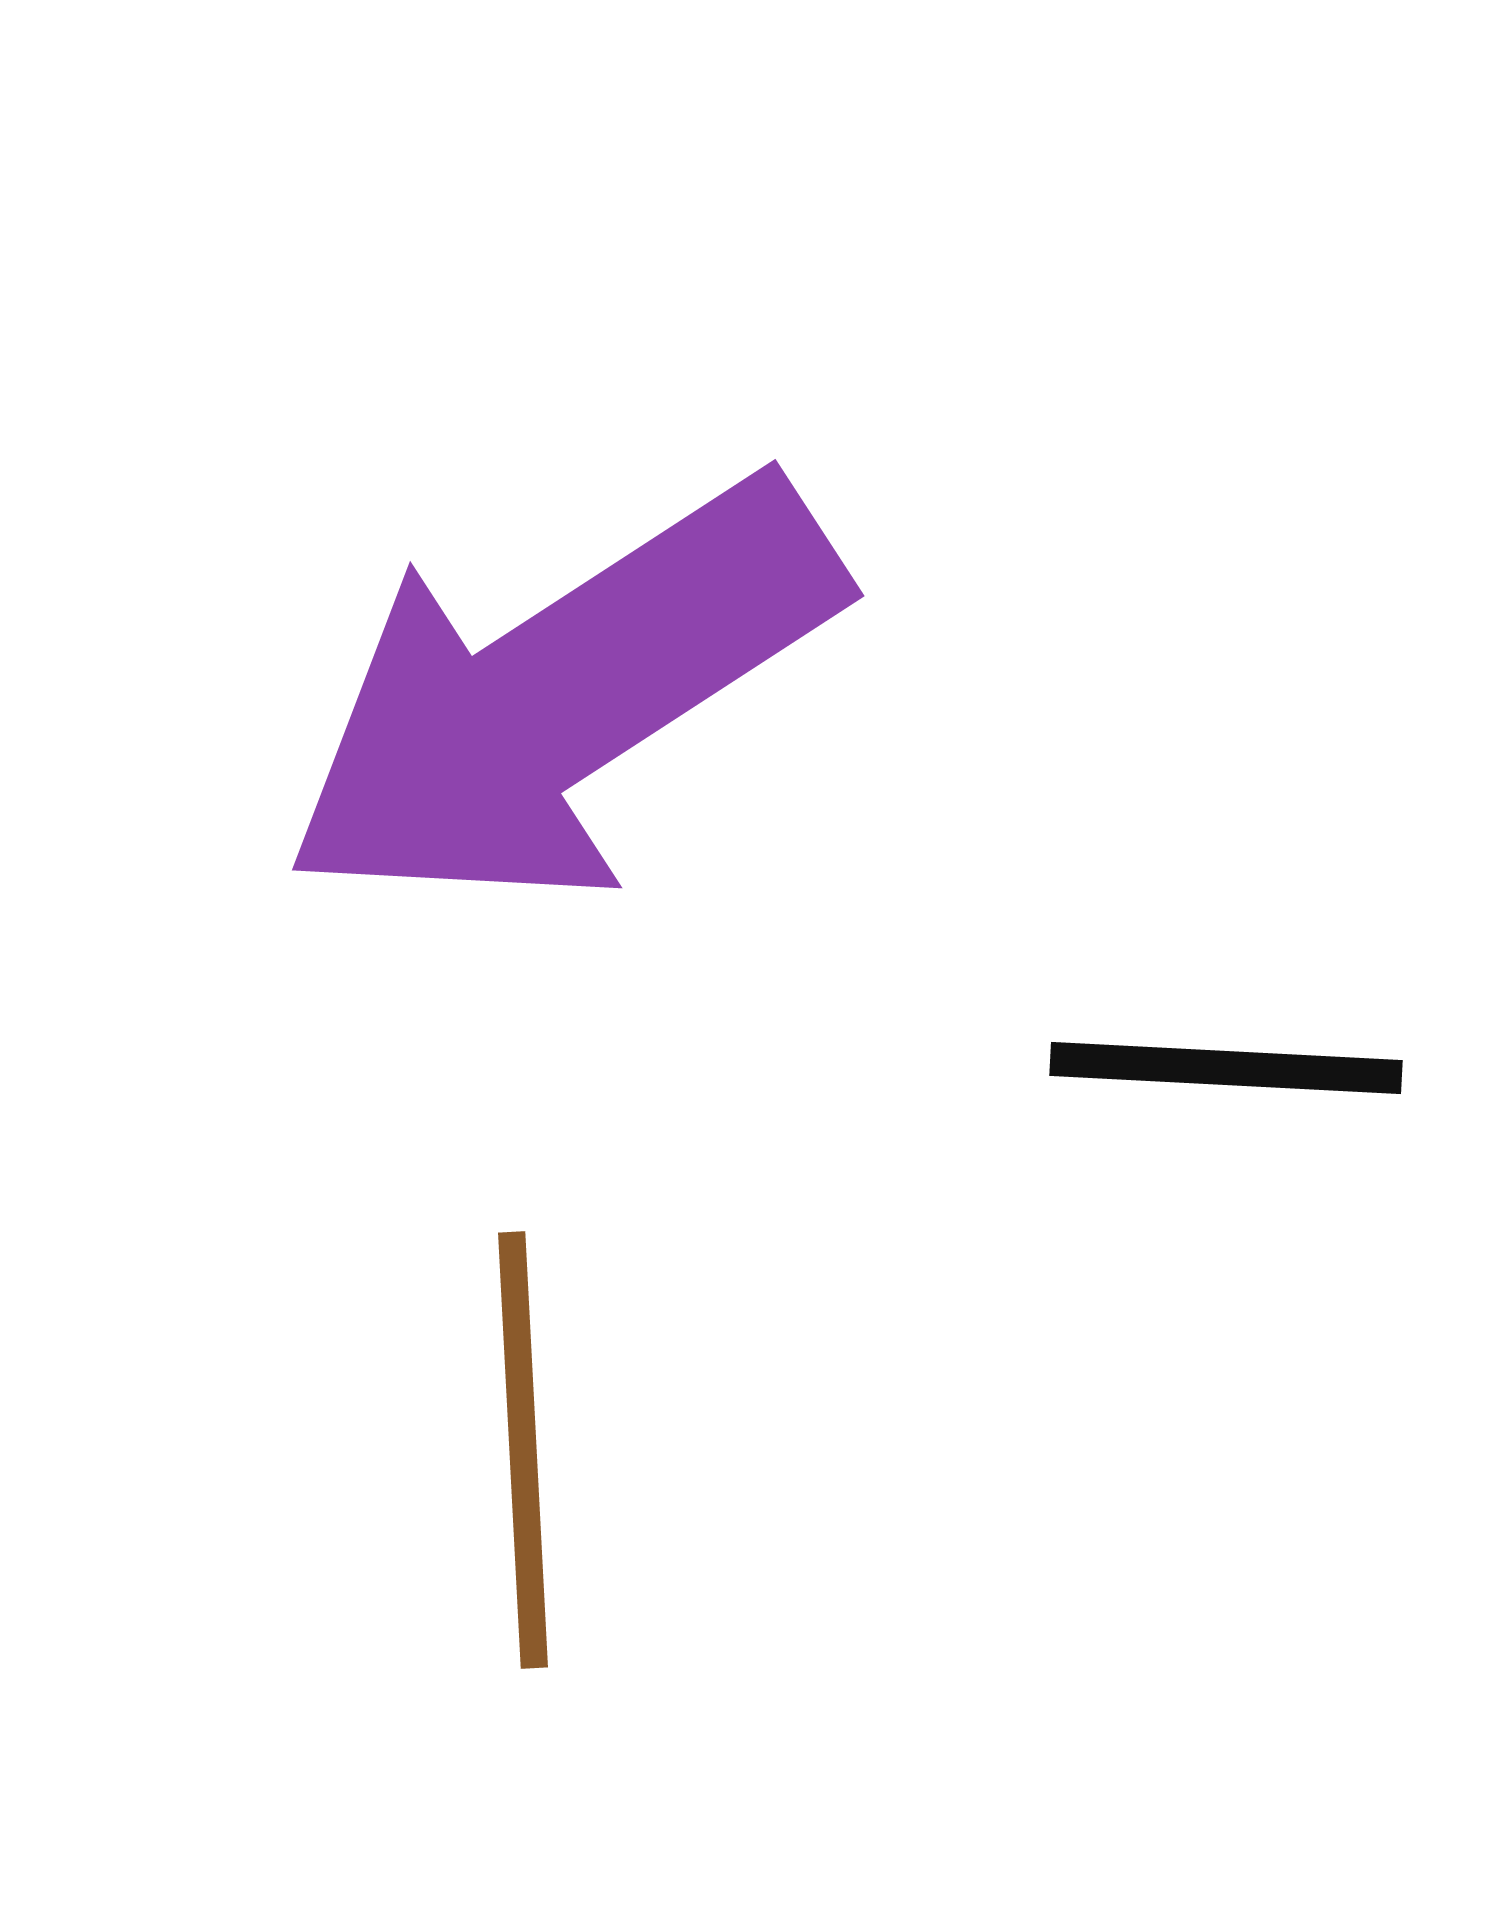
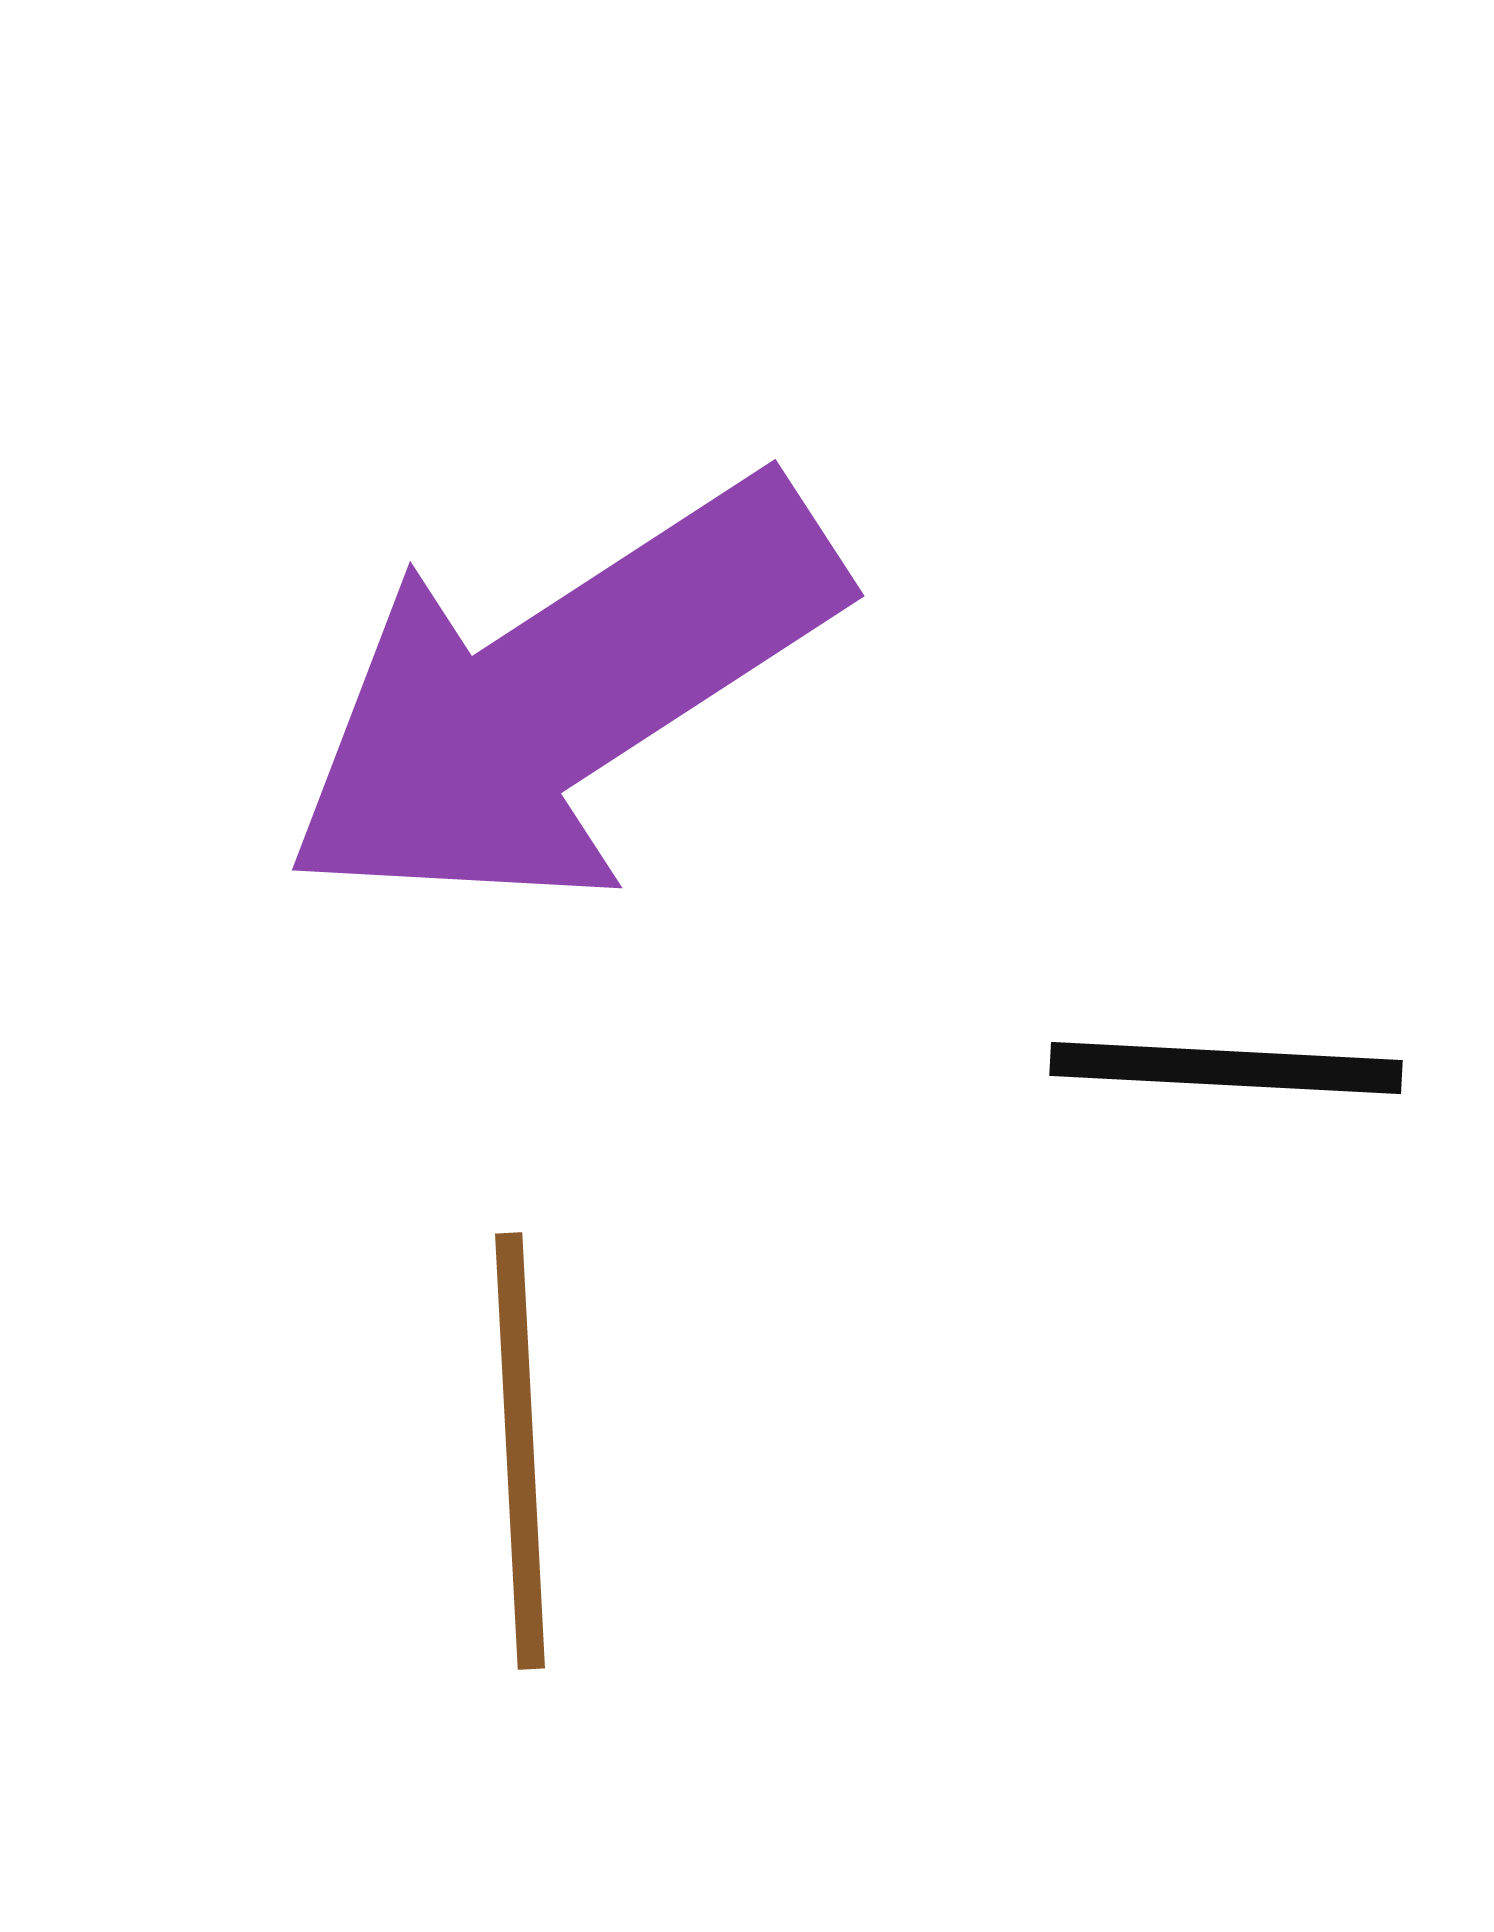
brown line: moved 3 px left, 1 px down
